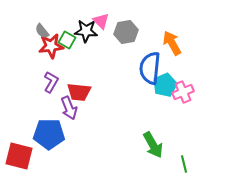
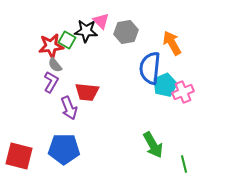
gray semicircle: moved 13 px right, 34 px down
red trapezoid: moved 8 px right
blue pentagon: moved 15 px right, 15 px down
